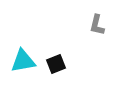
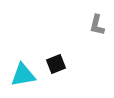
cyan triangle: moved 14 px down
